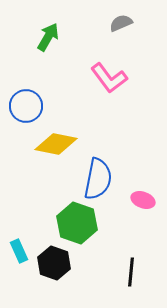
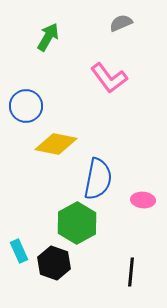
pink ellipse: rotated 15 degrees counterclockwise
green hexagon: rotated 12 degrees clockwise
